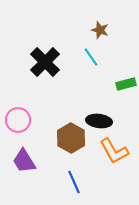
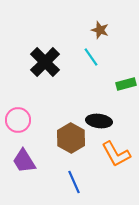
orange L-shape: moved 2 px right, 3 px down
